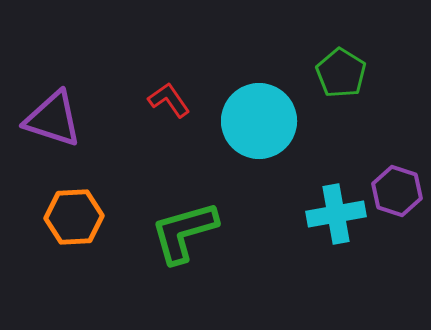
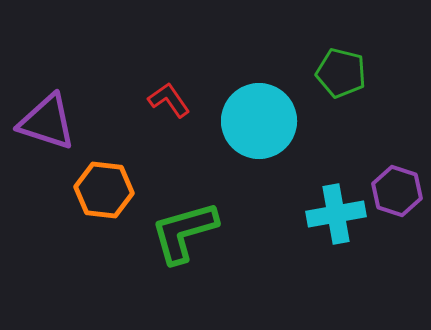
green pentagon: rotated 18 degrees counterclockwise
purple triangle: moved 6 px left, 3 px down
orange hexagon: moved 30 px right, 27 px up; rotated 10 degrees clockwise
